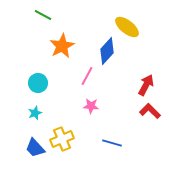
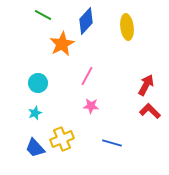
yellow ellipse: rotated 45 degrees clockwise
orange star: moved 2 px up
blue diamond: moved 21 px left, 30 px up
